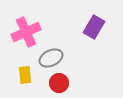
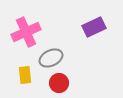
purple rectangle: rotated 35 degrees clockwise
